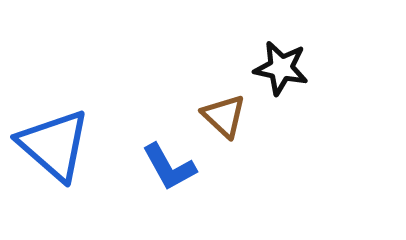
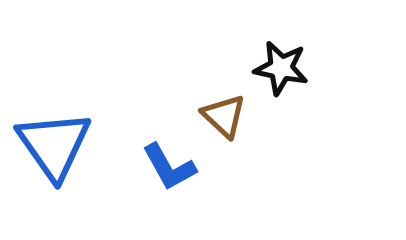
blue triangle: rotated 14 degrees clockwise
